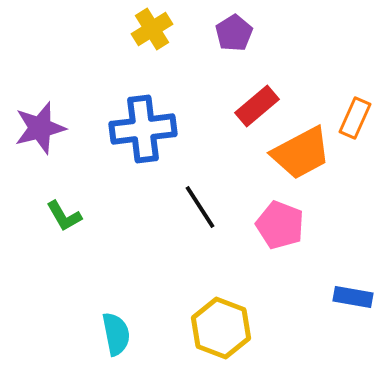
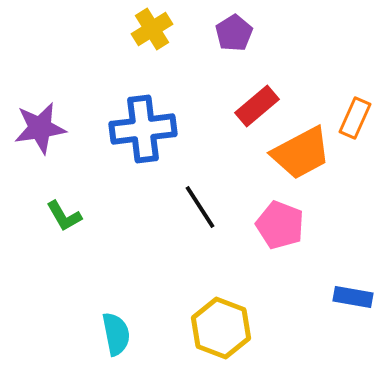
purple star: rotated 6 degrees clockwise
